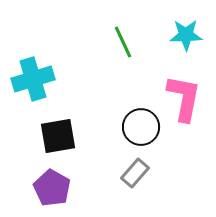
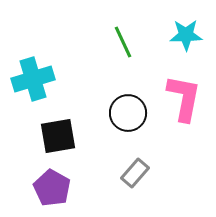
black circle: moved 13 px left, 14 px up
